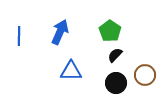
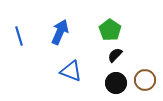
green pentagon: moved 1 px up
blue line: rotated 18 degrees counterclockwise
blue triangle: rotated 20 degrees clockwise
brown circle: moved 5 px down
